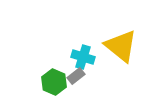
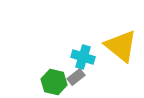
gray rectangle: moved 1 px down
green hexagon: rotated 10 degrees counterclockwise
